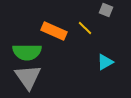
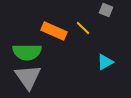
yellow line: moved 2 px left
